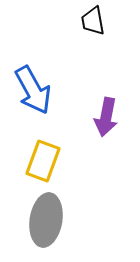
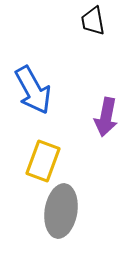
gray ellipse: moved 15 px right, 9 px up
